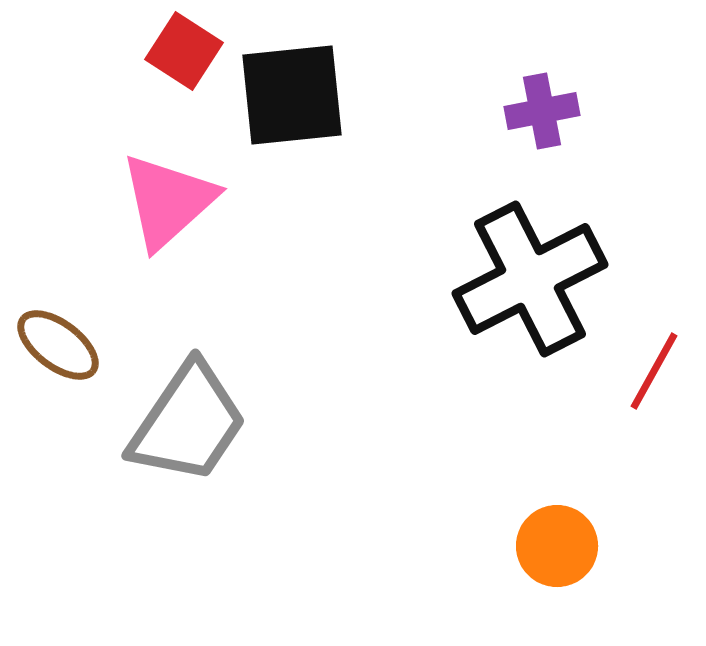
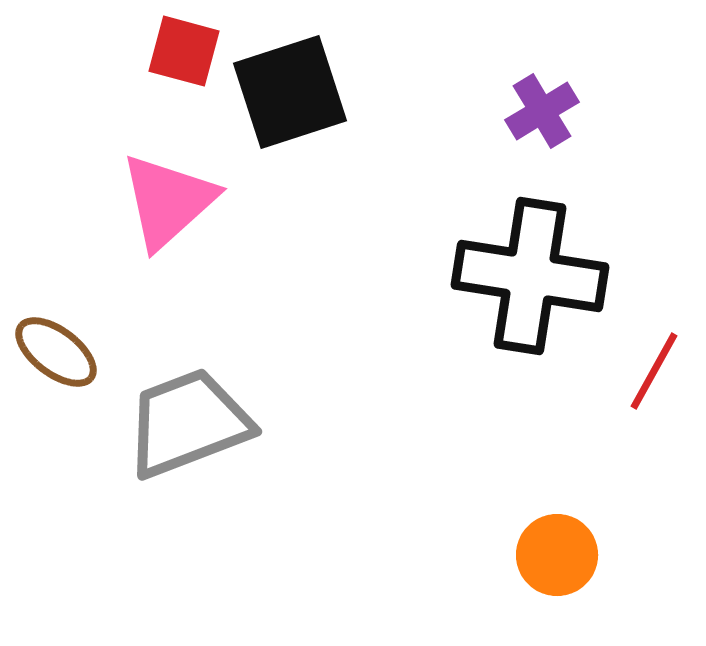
red square: rotated 18 degrees counterclockwise
black square: moved 2 px left, 3 px up; rotated 12 degrees counterclockwise
purple cross: rotated 20 degrees counterclockwise
black cross: moved 3 px up; rotated 36 degrees clockwise
brown ellipse: moved 2 px left, 7 px down
gray trapezoid: rotated 145 degrees counterclockwise
orange circle: moved 9 px down
